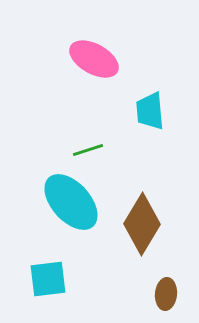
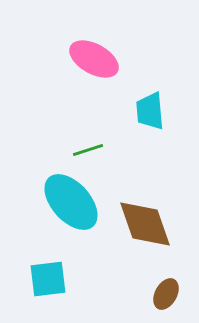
brown diamond: moved 3 px right; rotated 50 degrees counterclockwise
brown ellipse: rotated 24 degrees clockwise
